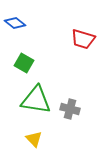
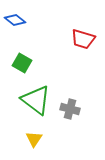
blue diamond: moved 3 px up
green square: moved 2 px left
green triangle: rotated 28 degrees clockwise
yellow triangle: rotated 18 degrees clockwise
